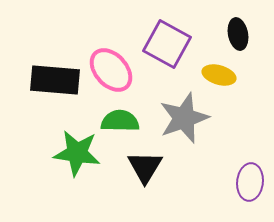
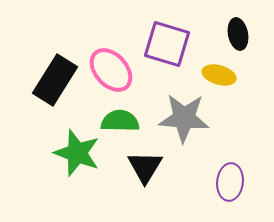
purple square: rotated 12 degrees counterclockwise
black rectangle: rotated 63 degrees counterclockwise
gray star: rotated 24 degrees clockwise
green star: rotated 12 degrees clockwise
purple ellipse: moved 20 px left
